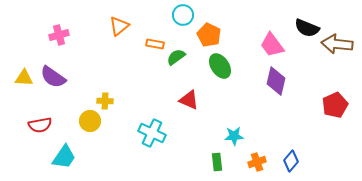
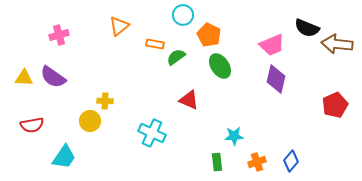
pink trapezoid: rotated 76 degrees counterclockwise
purple diamond: moved 2 px up
red semicircle: moved 8 px left
